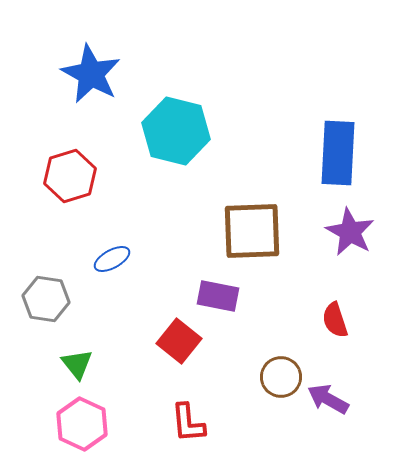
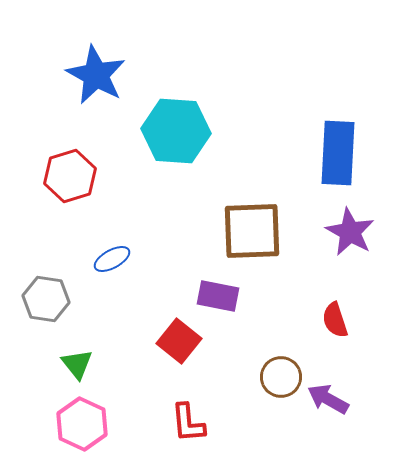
blue star: moved 5 px right, 1 px down
cyan hexagon: rotated 10 degrees counterclockwise
